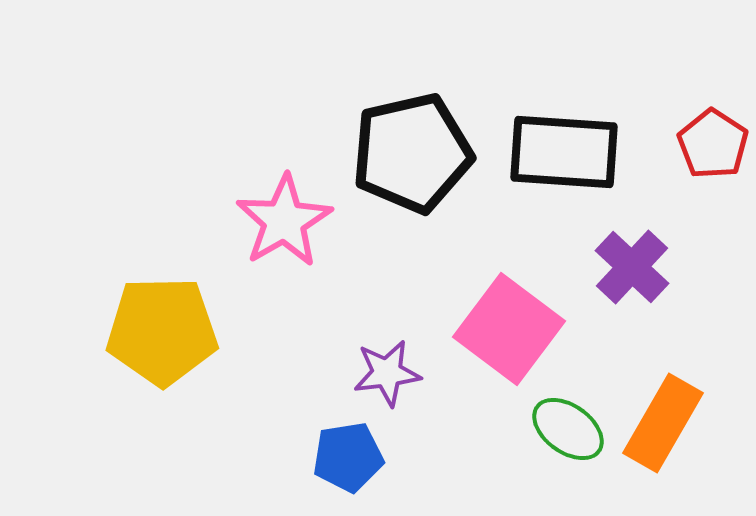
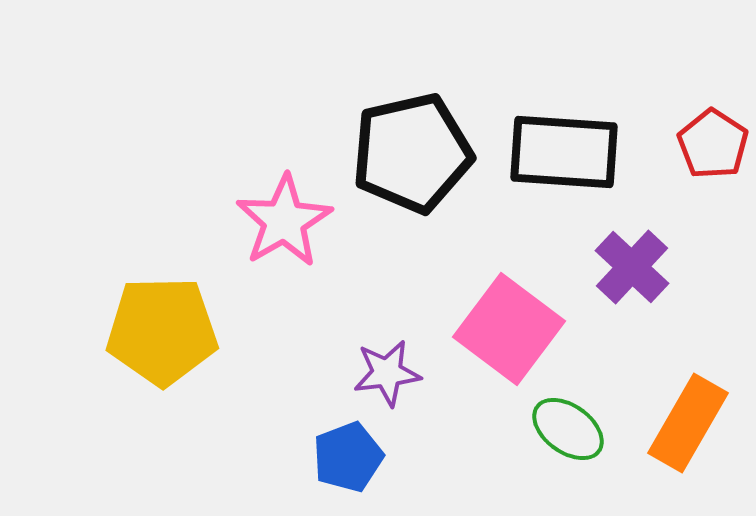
orange rectangle: moved 25 px right
blue pentagon: rotated 12 degrees counterclockwise
